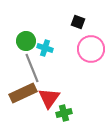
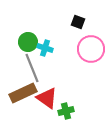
green circle: moved 2 px right, 1 px down
red triangle: moved 2 px left; rotated 30 degrees counterclockwise
green cross: moved 2 px right, 2 px up
